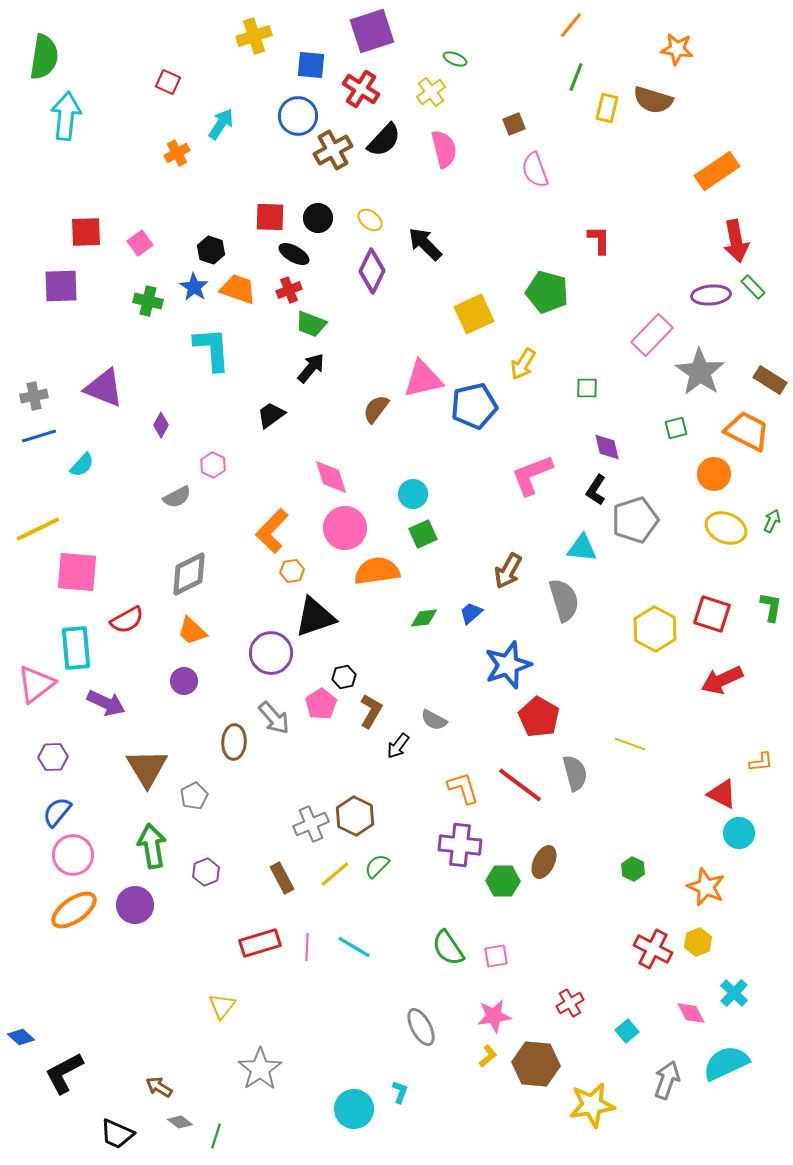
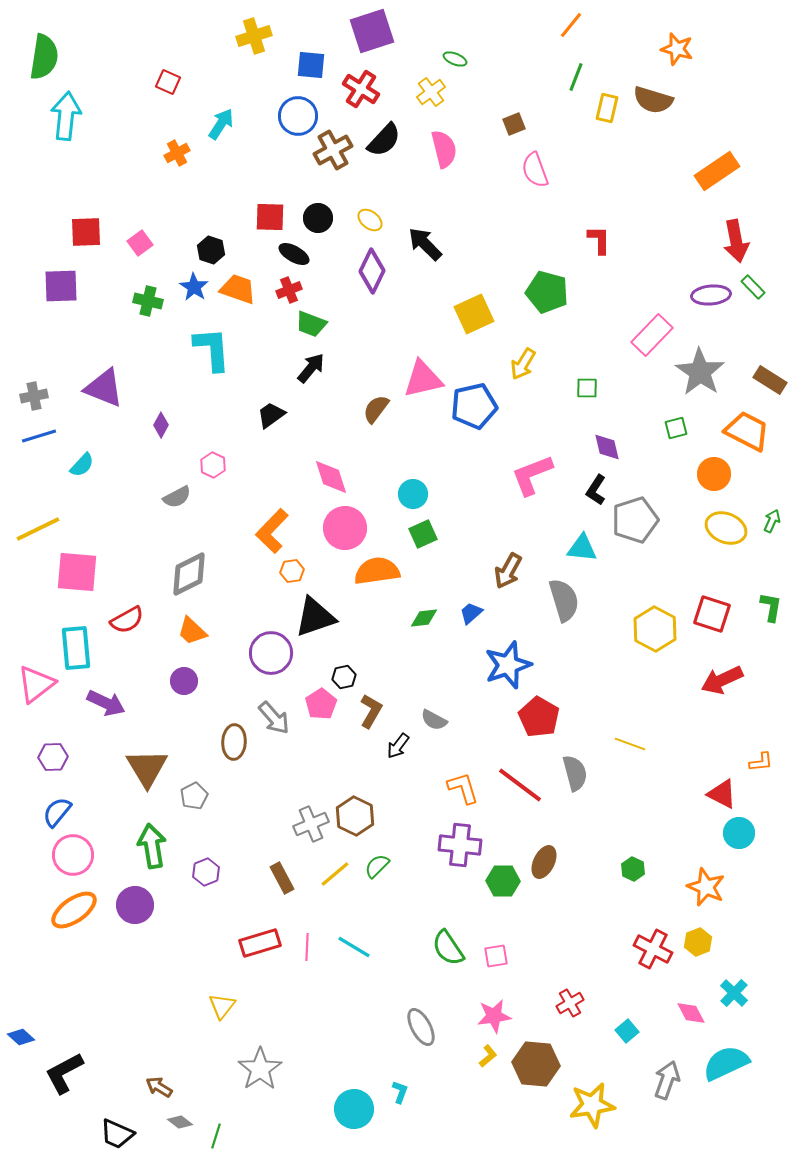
orange star at (677, 49): rotated 8 degrees clockwise
